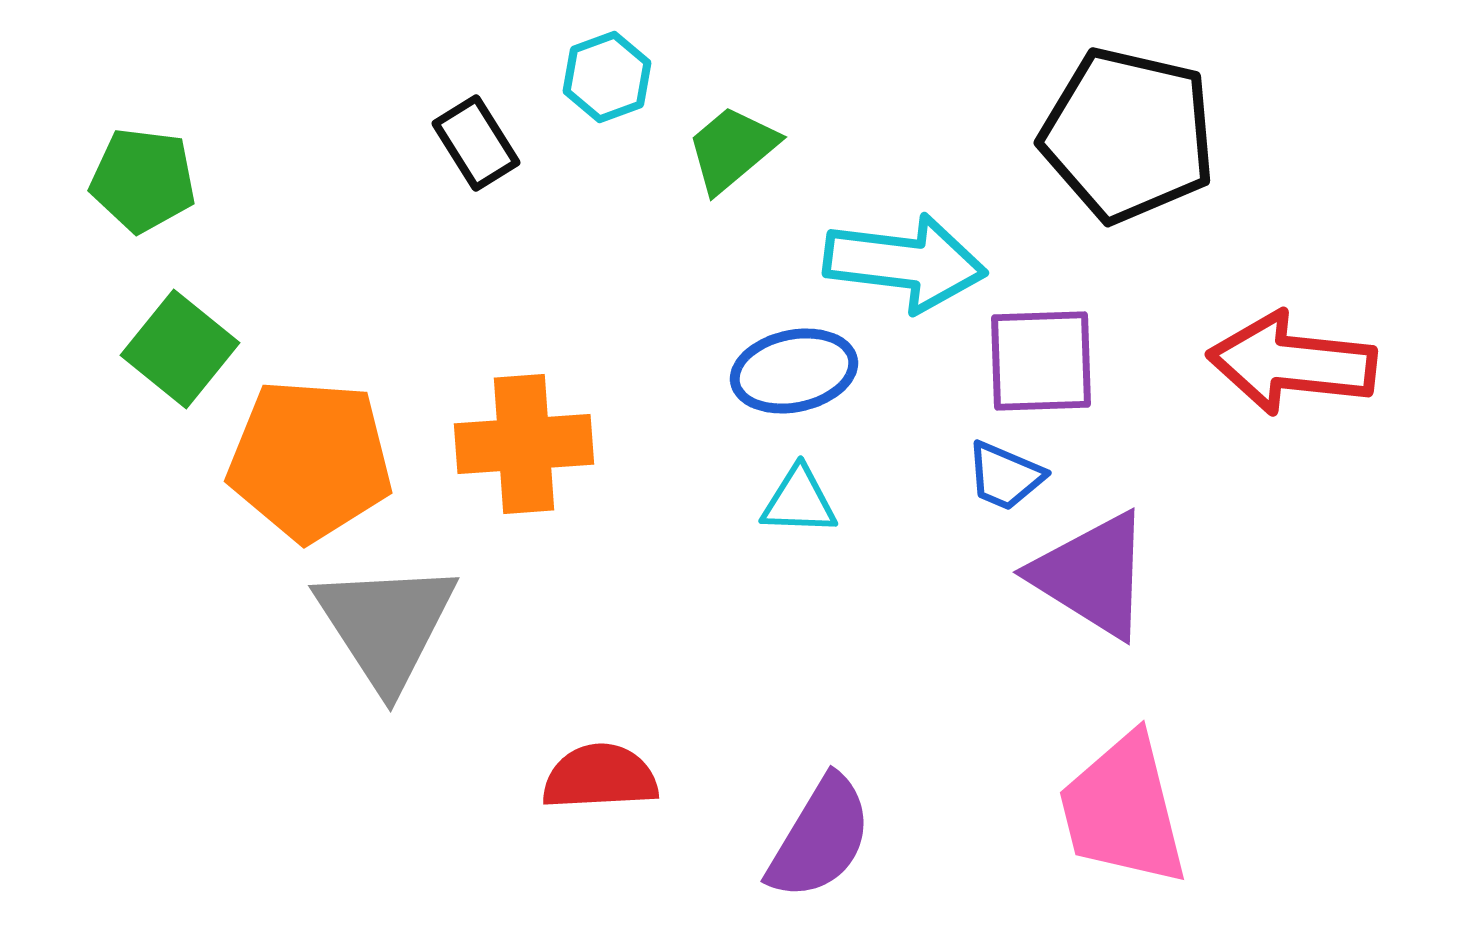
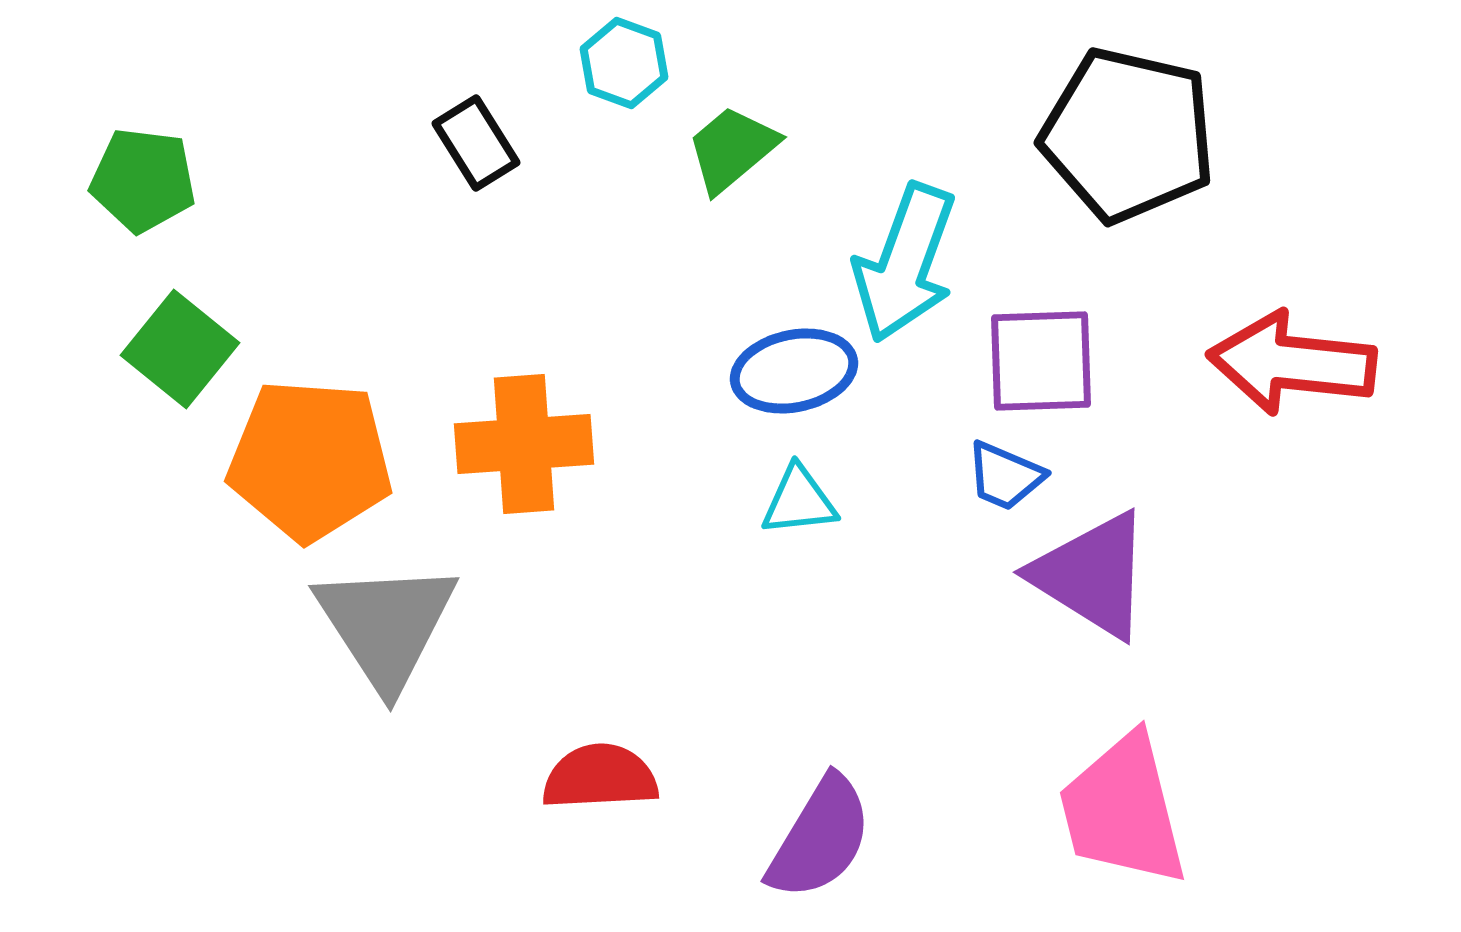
cyan hexagon: moved 17 px right, 14 px up; rotated 20 degrees counterclockwise
cyan arrow: rotated 103 degrees clockwise
cyan triangle: rotated 8 degrees counterclockwise
